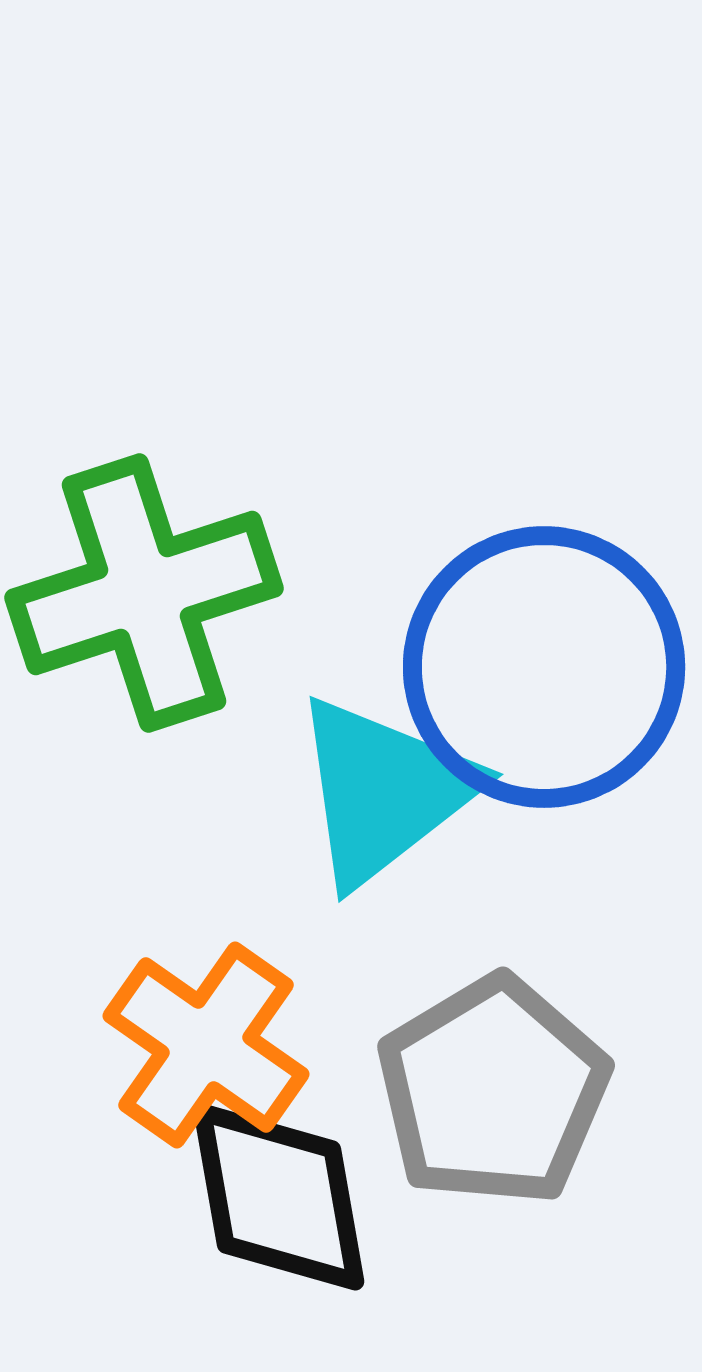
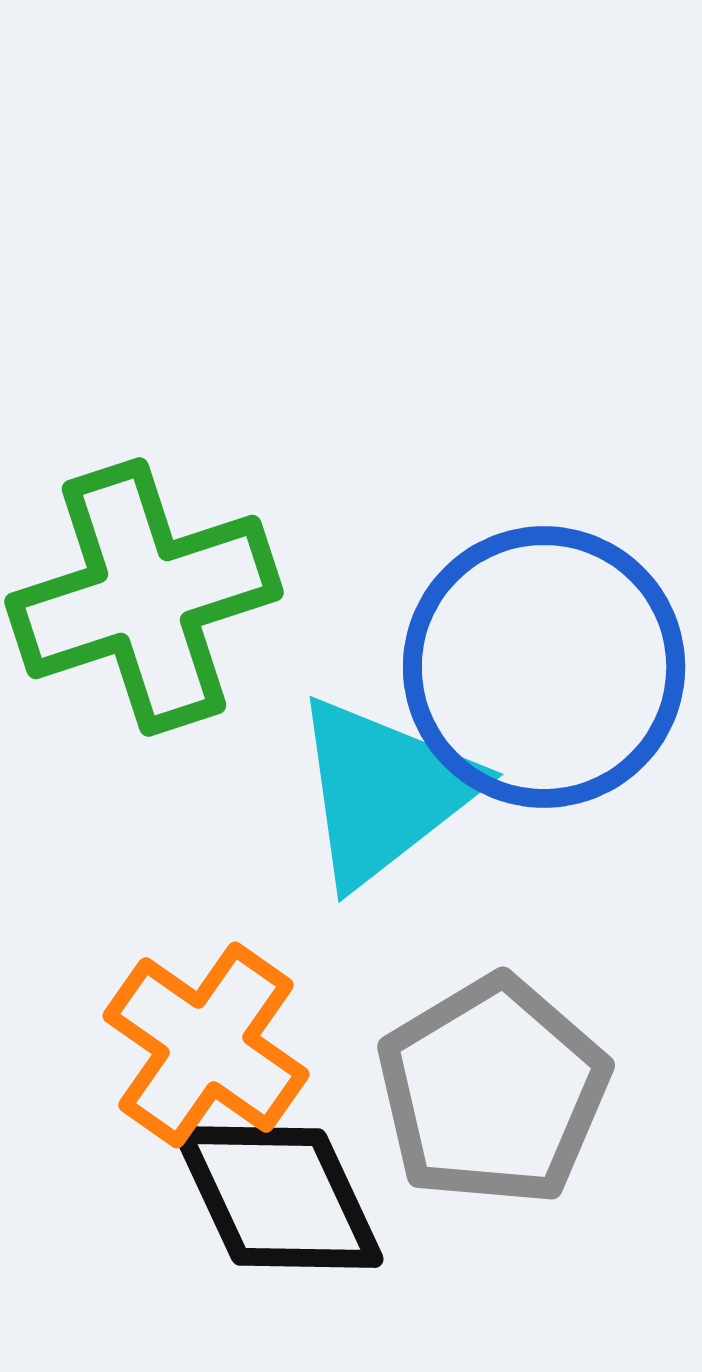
green cross: moved 4 px down
black diamond: rotated 15 degrees counterclockwise
